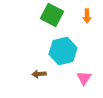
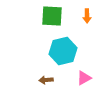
green square: moved 1 px down; rotated 25 degrees counterclockwise
brown arrow: moved 7 px right, 6 px down
pink triangle: rotated 28 degrees clockwise
